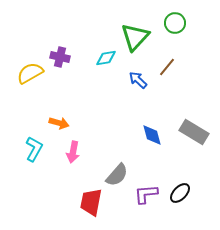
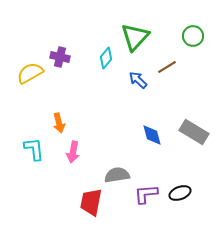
green circle: moved 18 px right, 13 px down
cyan diamond: rotated 40 degrees counterclockwise
brown line: rotated 18 degrees clockwise
orange arrow: rotated 60 degrees clockwise
cyan L-shape: rotated 35 degrees counterclockwise
gray semicircle: rotated 140 degrees counterclockwise
black ellipse: rotated 25 degrees clockwise
